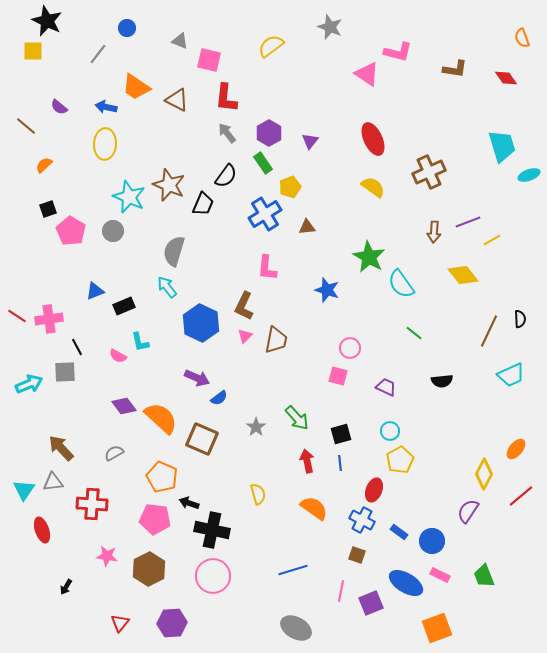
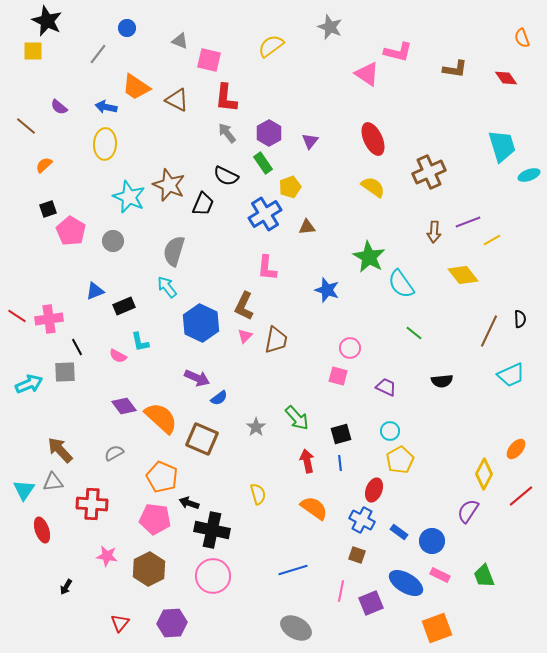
black semicircle at (226, 176): rotated 80 degrees clockwise
gray circle at (113, 231): moved 10 px down
brown arrow at (61, 448): moved 1 px left, 2 px down
